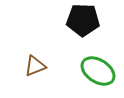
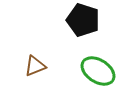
black pentagon: rotated 16 degrees clockwise
